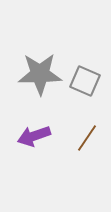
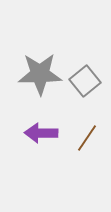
gray square: rotated 28 degrees clockwise
purple arrow: moved 7 px right, 3 px up; rotated 20 degrees clockwise
